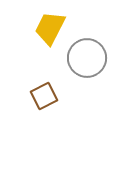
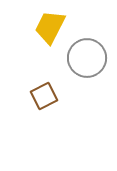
yellow trapezoid: moved 1 px up
